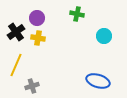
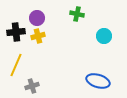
black cross: rotated 30 degrees clockwise
yellow cross: moved 2 px up; rotated 24 degrees counterclockwise
